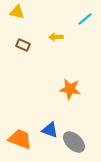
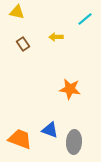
brown rectangle: moved 1 px up; rotated 32 degrees clockwise
gray ellipse: rotated 50 degrees clockwise
